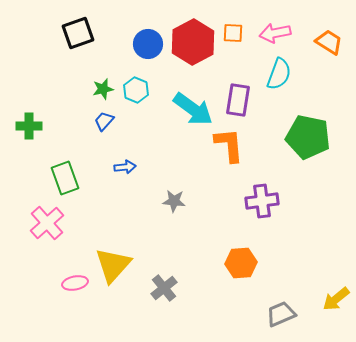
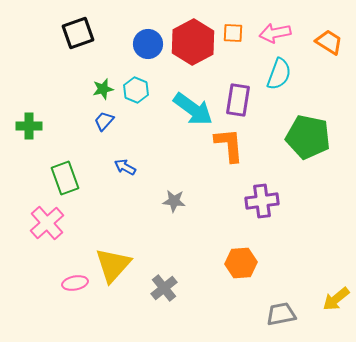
blue arrow: rotated 145 degrees counterclockwise
gray trapezoid: rotated 12 degrees clockwise
